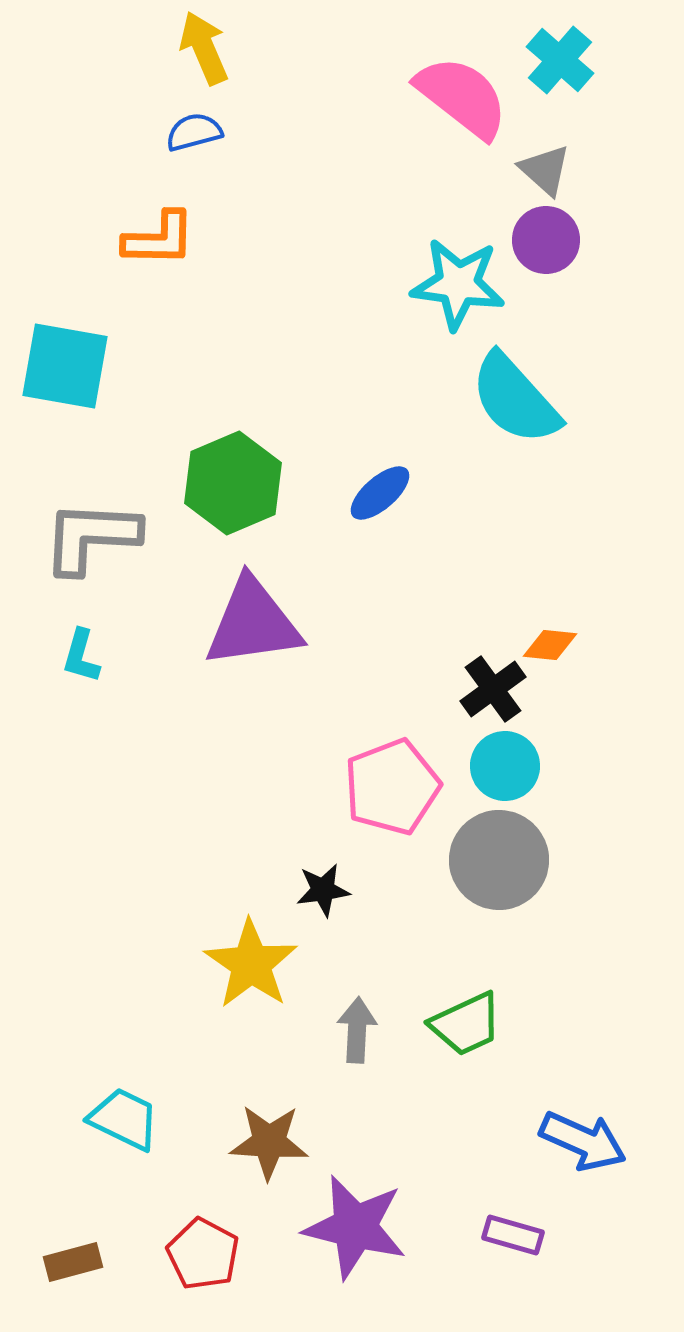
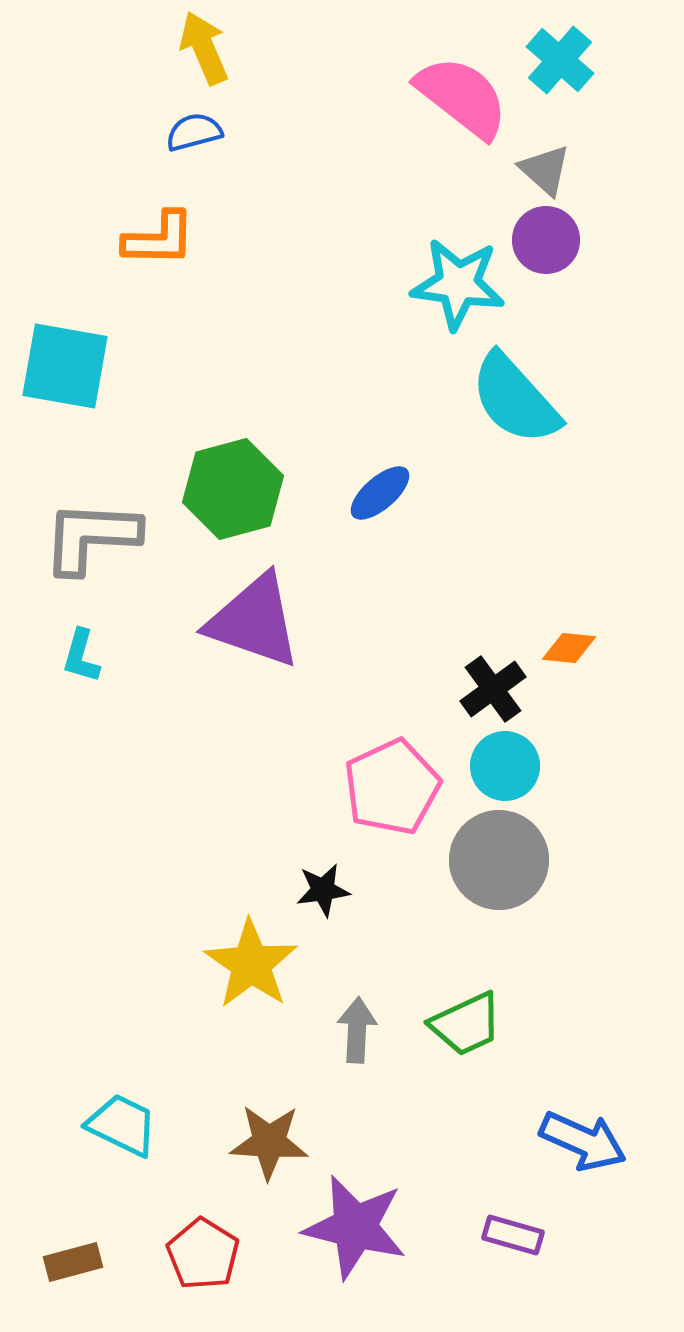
green hexagon: moved 6 px down; rotated 8 degrees clockwise
purple triangle: moved 1 px right, 2 px up; rotated 27 degrees clockwise
orange diamond: moved 19 px right, 3 px down
pink pentagon: rotated 4 degrees counterclockwise
cyan trapezoid: moved 2 px left, 6 px down
red pentagon: rotated 4 degrees clockwise
